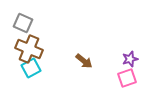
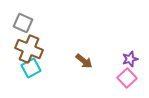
pink square: rotated 24 degrees counterclockwise
